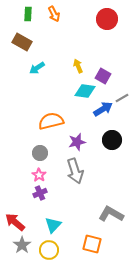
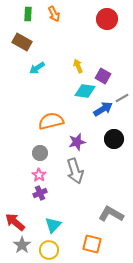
black circle: moved 2 px right, 1 px up
